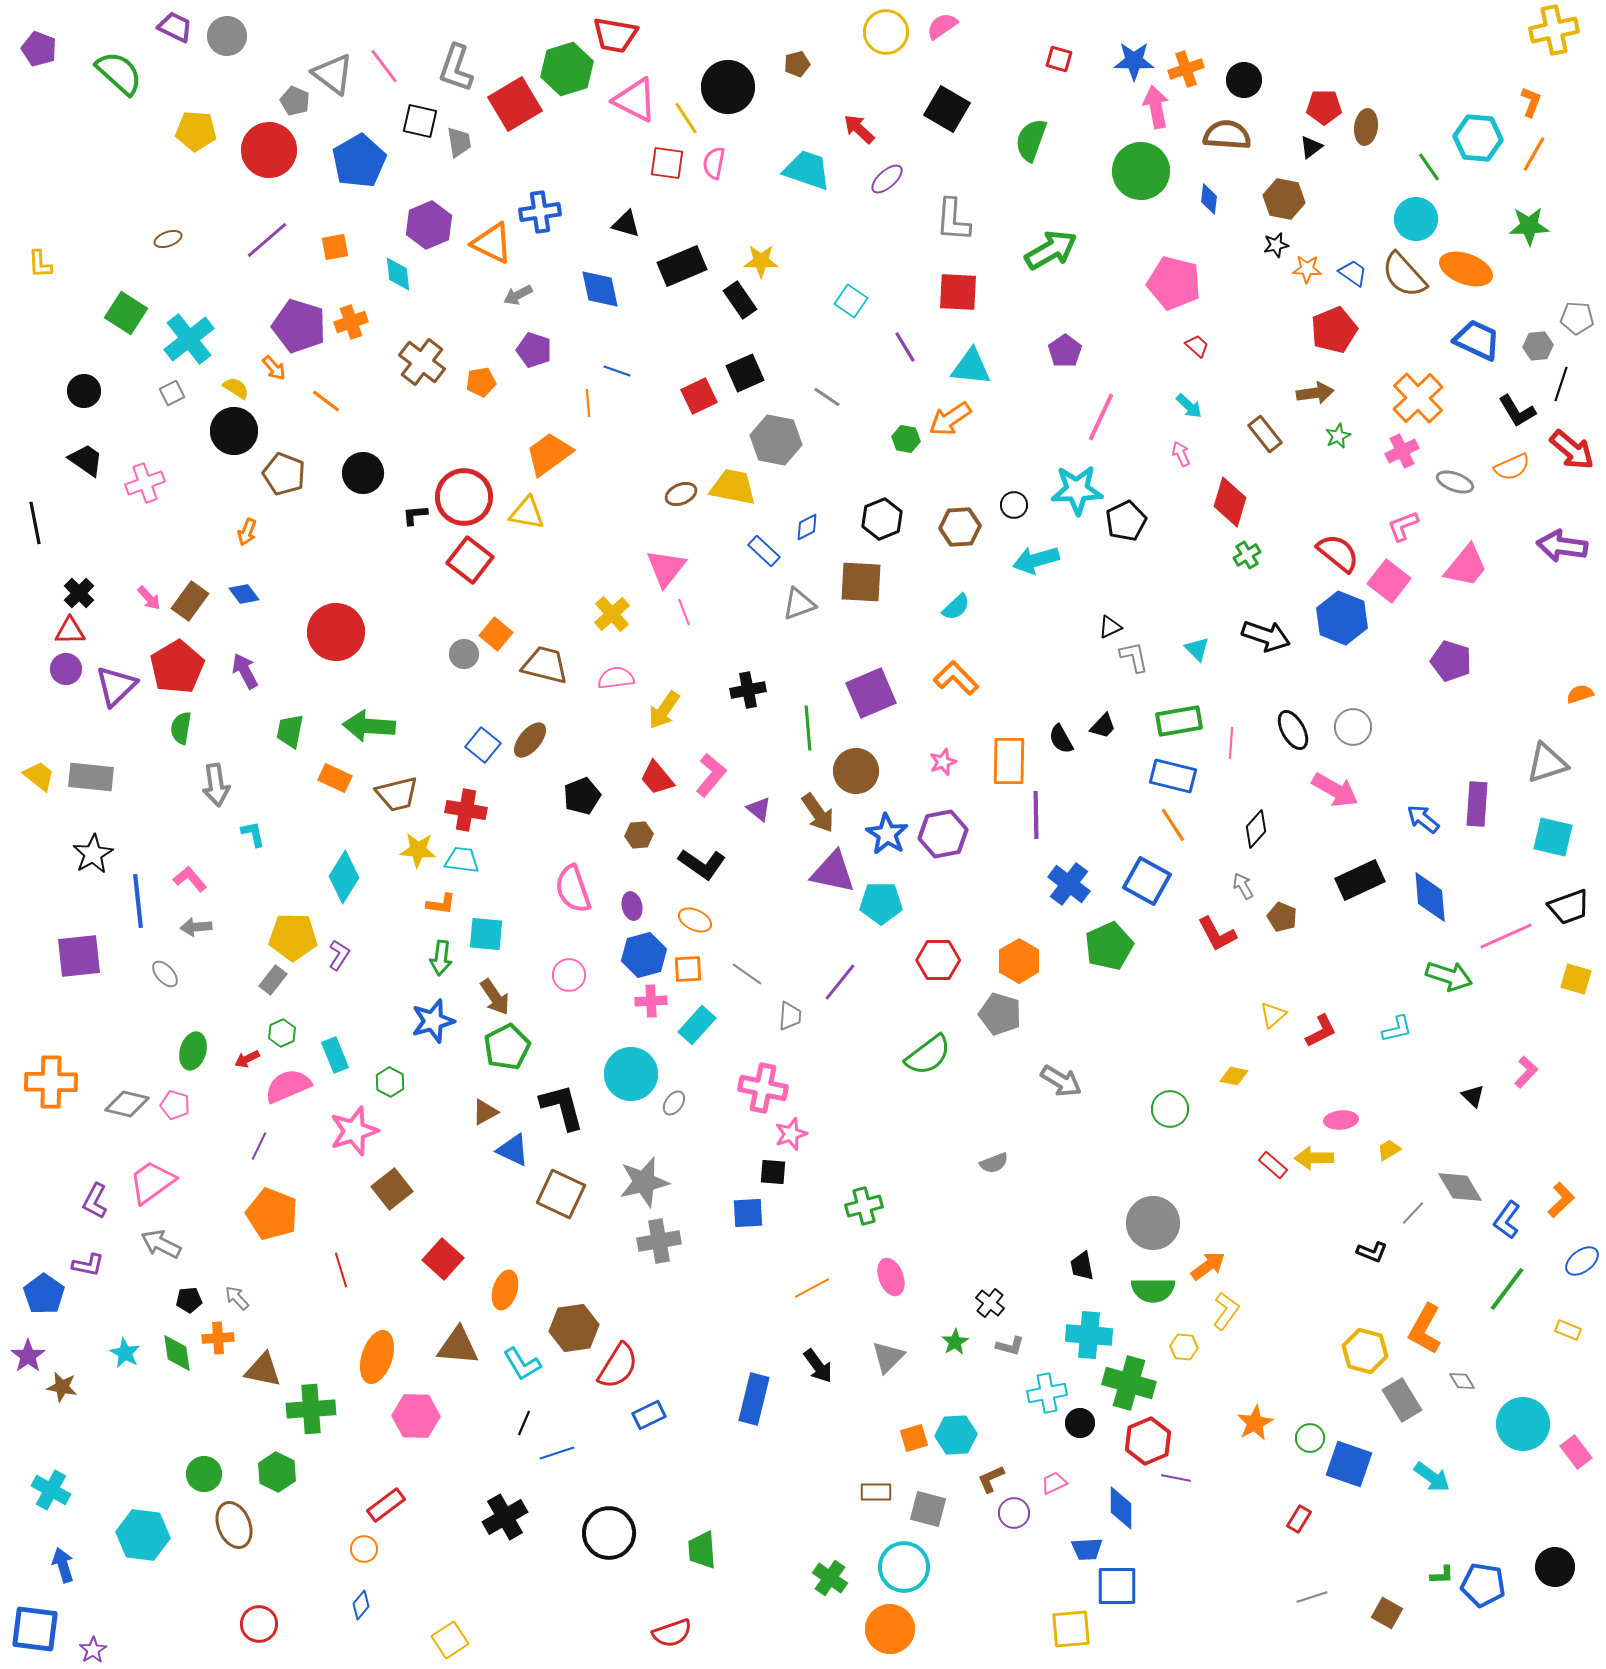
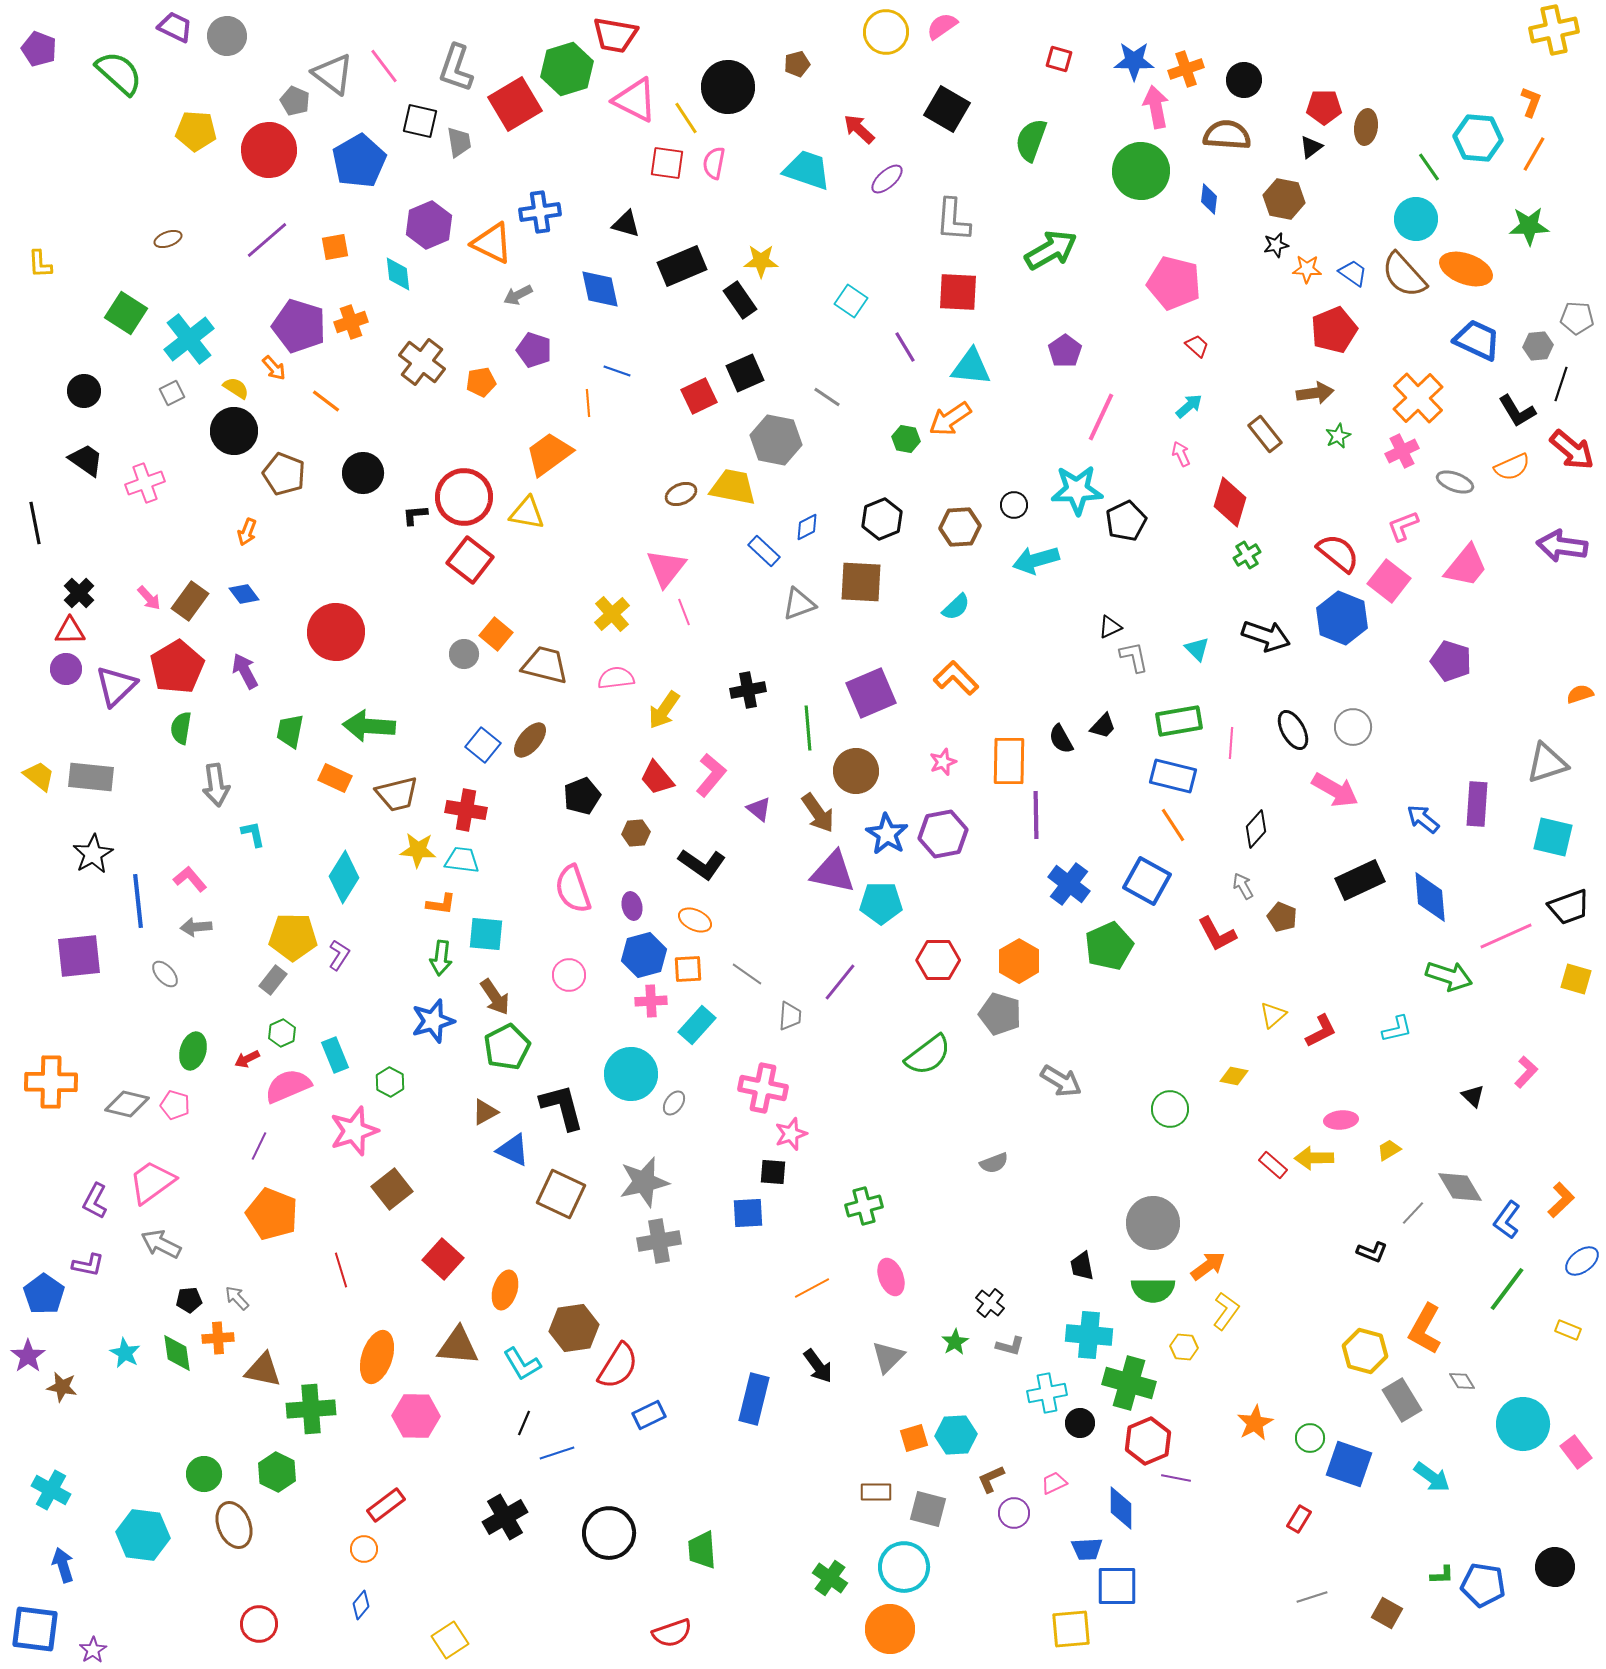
cyan arrow at (1189, 406): rotated 84 degrees counterclockwise
brown hexagon at (639, 835): moved 3 px left, 2 px up
